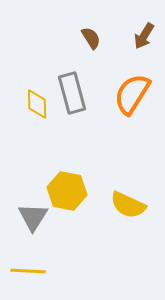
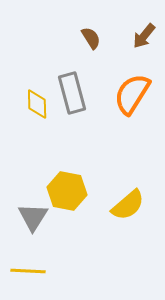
brown arrow: rotated 8 degrees clockwise
yellow semicircle: rotated 66 degrees counterclockwise
